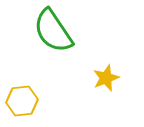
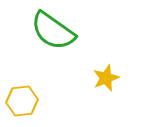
green semicircle: rotated 21 degrees counterclockwise
